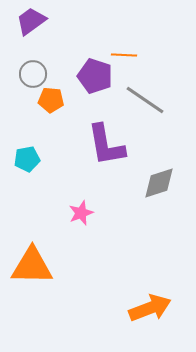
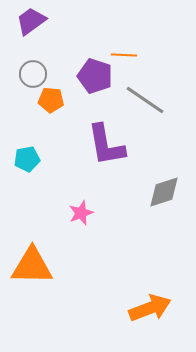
gray diamond: moved 5 px right, 9 px down
